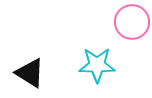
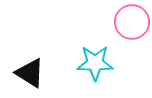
cyan star: moved 2 px left, 2 px up
